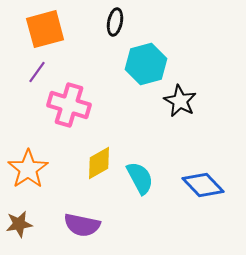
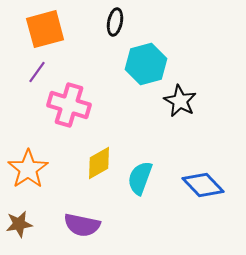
cyan semicircle: rotated 132 degrees counterclockwise
